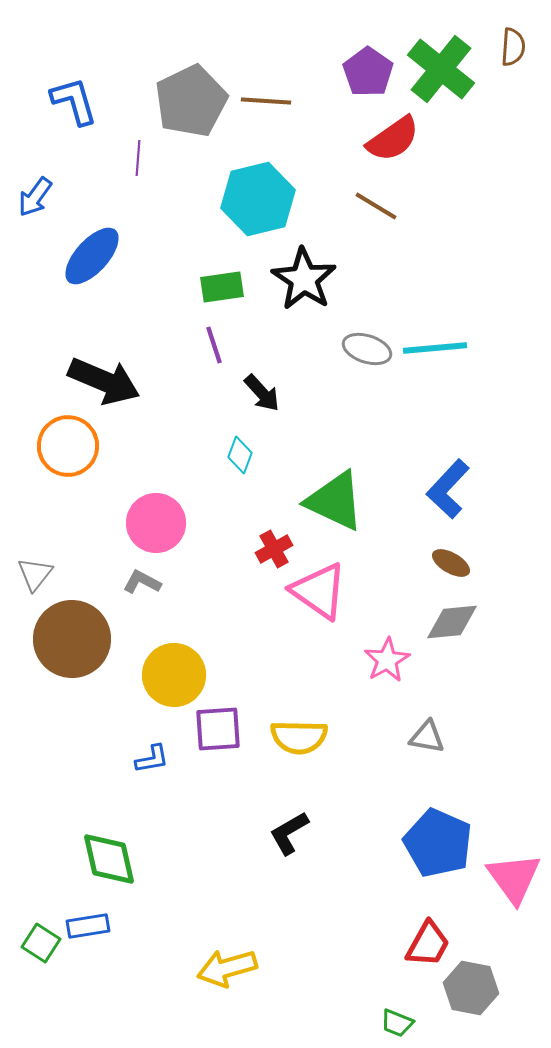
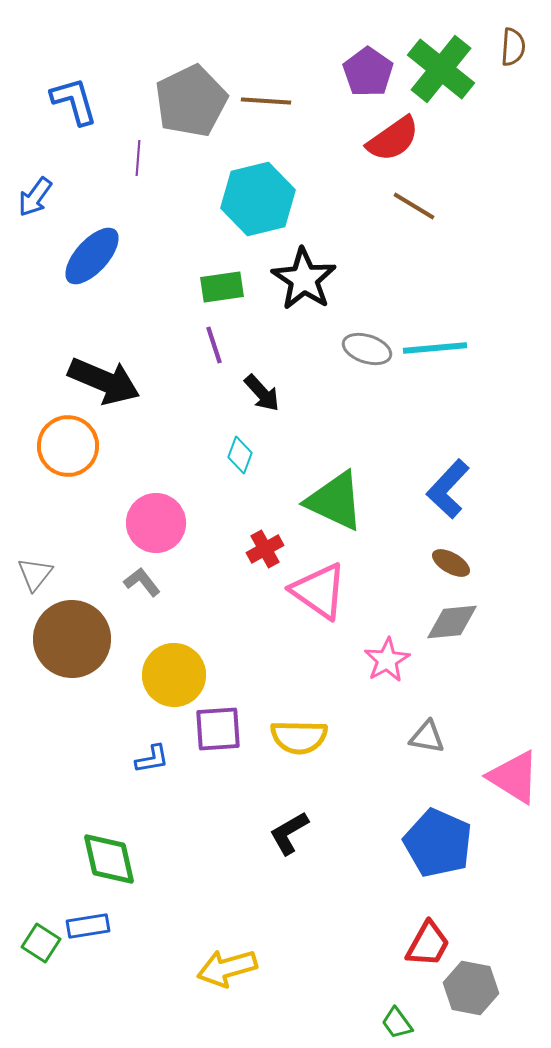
brown line at (376, 206): moved 38 px right
red cross at (274, 549): moved 9 px left
gray L-shape at (142, 582): rotated 24 degrees clockwise
pink triangle at (514, 878): moved 101 px up; rotated 22 degrees counterclockwise
green trapezoid at (397, 1023): rotated 32 degrees clockwise
